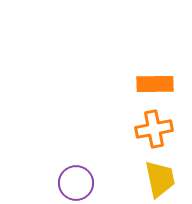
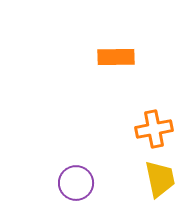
orange rectangle: moved 39 px left, 27 px up
